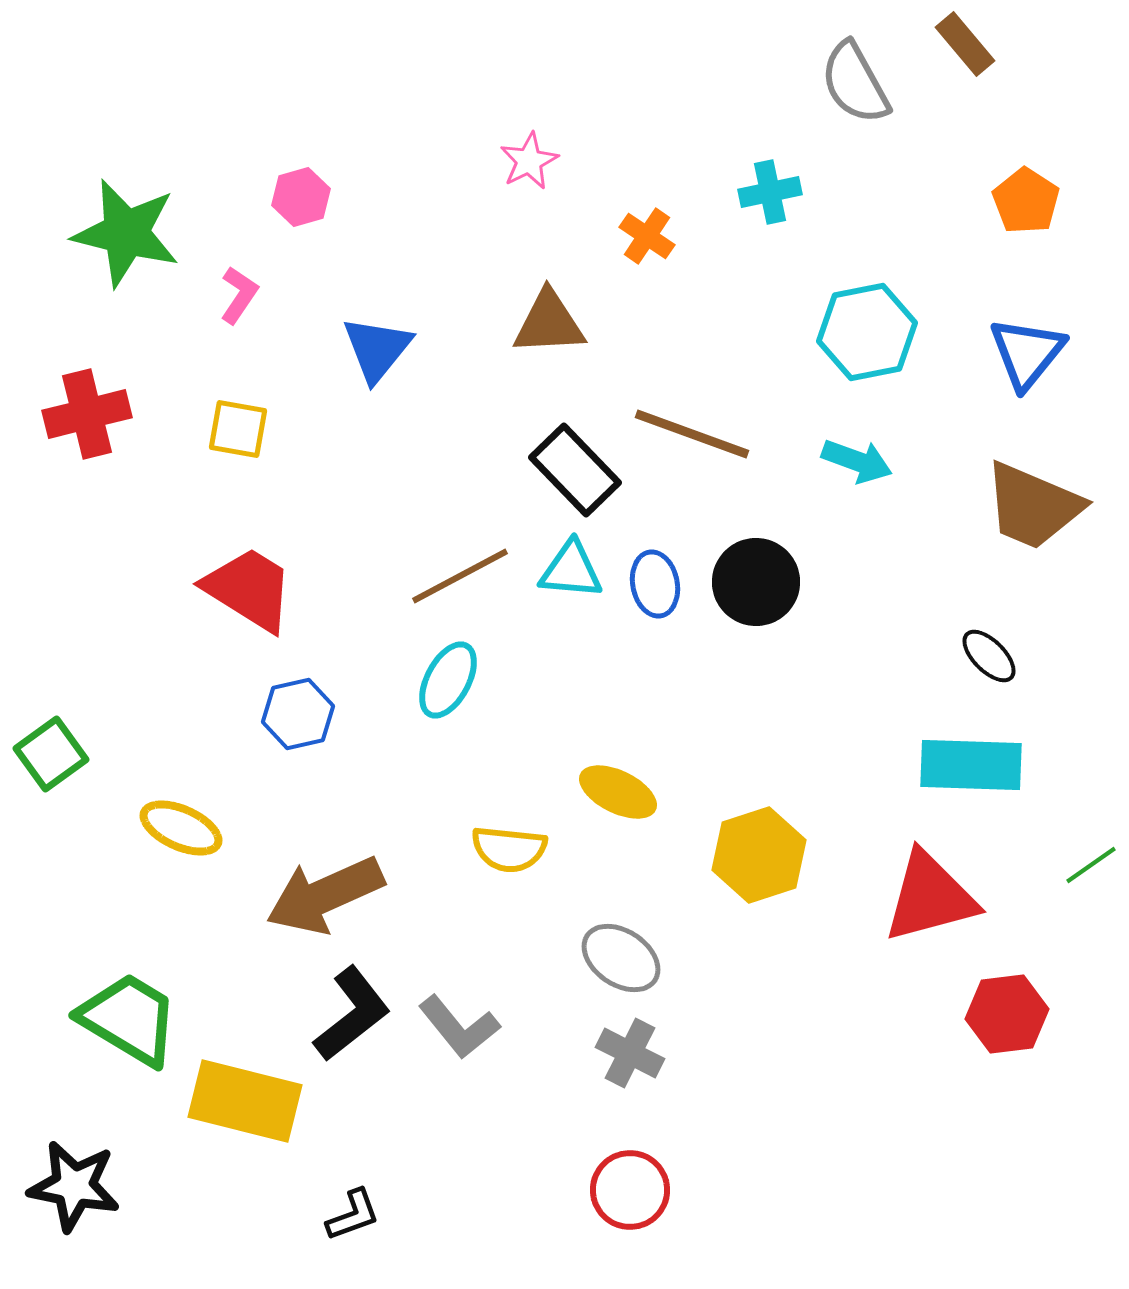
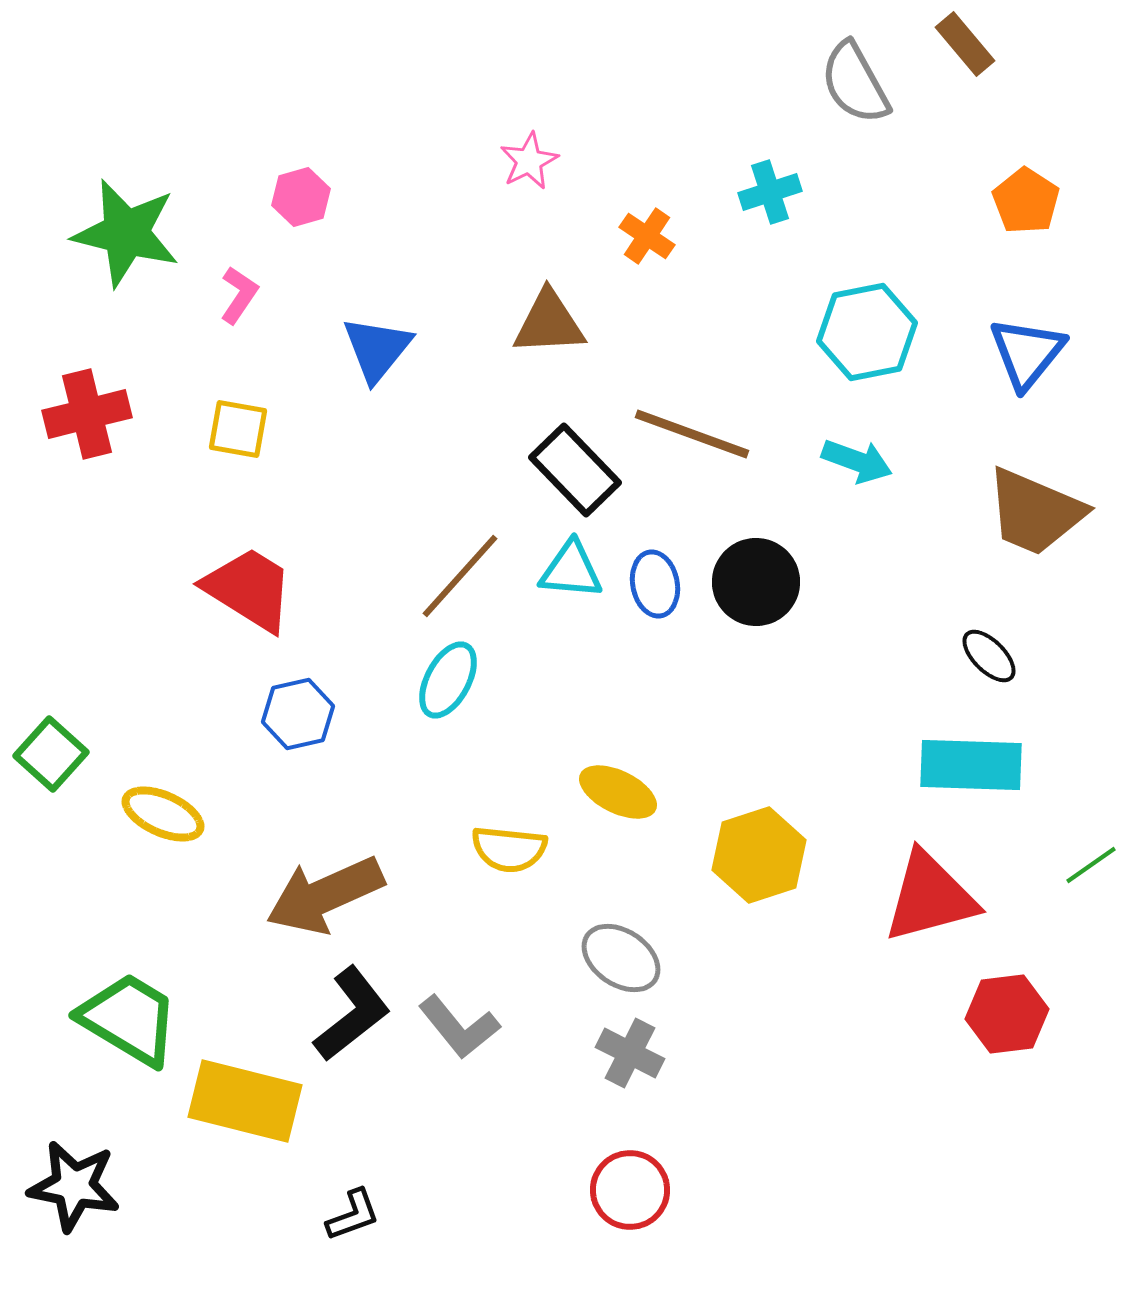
cyan cross at (770, 192): rotated 6 degrees counterclockwise
brown trapezoid at (1033, 506): moved 2 px right, 6 px down
brown line at (460, 576): rotated 20 degrees counterclockwise
green square at (51, 754): rotated 12 degrees counterclockwise
yellow ellipse at (181, 828): moved 18 px left, 14 px up
